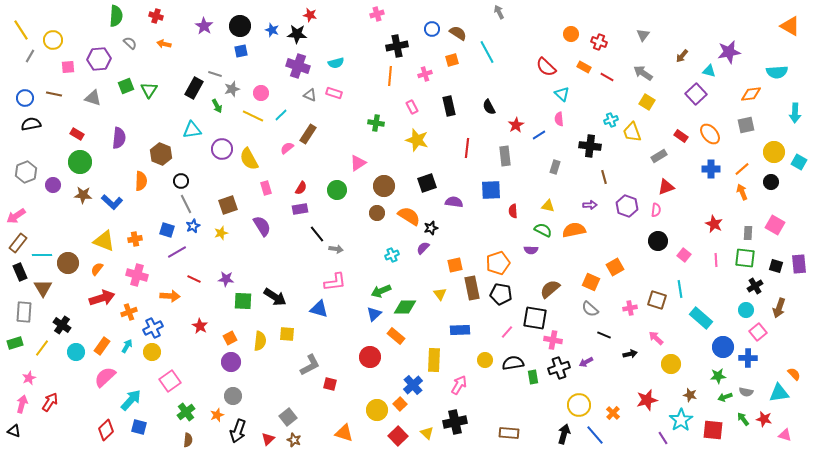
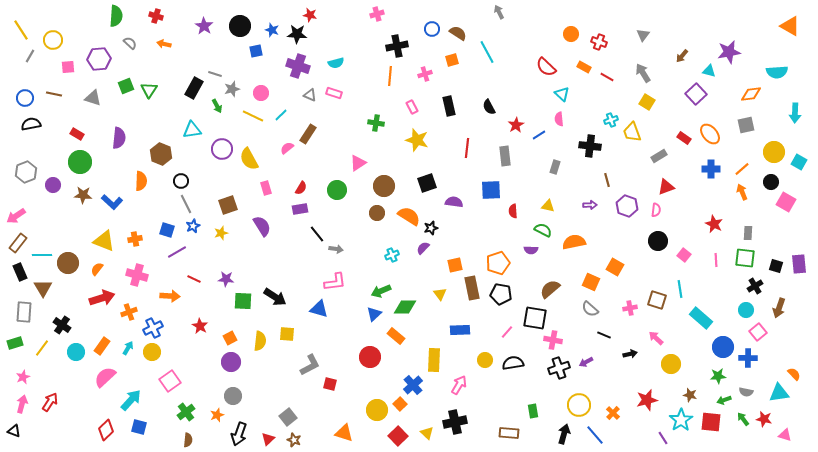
blue square at (241, 51): moved 15 px right
gray arrow at (643, 73): rotated 24 degrees clockwise
red rectangle at (681, 136): moved 3 px right, 2 px down
brown line at (604, 177): moved 3 px right, 3 px down
pink square at (775, 225): moved 11 px right, 23 px up
orange semicircle at (574, 230): moved 12 px down
orange square at (615, 267): rotated 30 degrees counterclockwise
cyan arrow at (127, 346): moved 1 px right, 2 px down
green rectangle at (533, 377): moved 34 px down
pink star at (29, 378): moved 6 px left, 1 px up
green arrow at (725, 397): moved 1 px left, 3 px down
red square at (713, 430): moved 2 px left, 8 px up
black arrow at (238, 431): moved 1 px right, 3 px down
